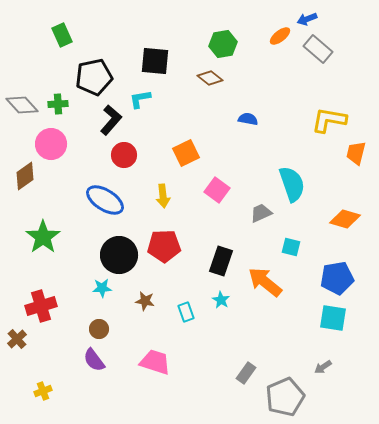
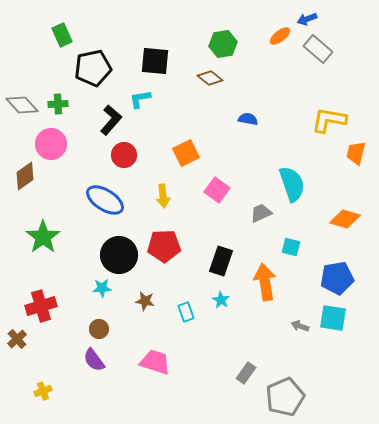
black pentagon at (94, 77): moved 1 px left, 9 px up
orange arrow at (265, 282): rotated 42 degrees clockwise
gray arrow at (323, 367): moved 23 px left, 41 px up; rotated 54 degrees clockwise
